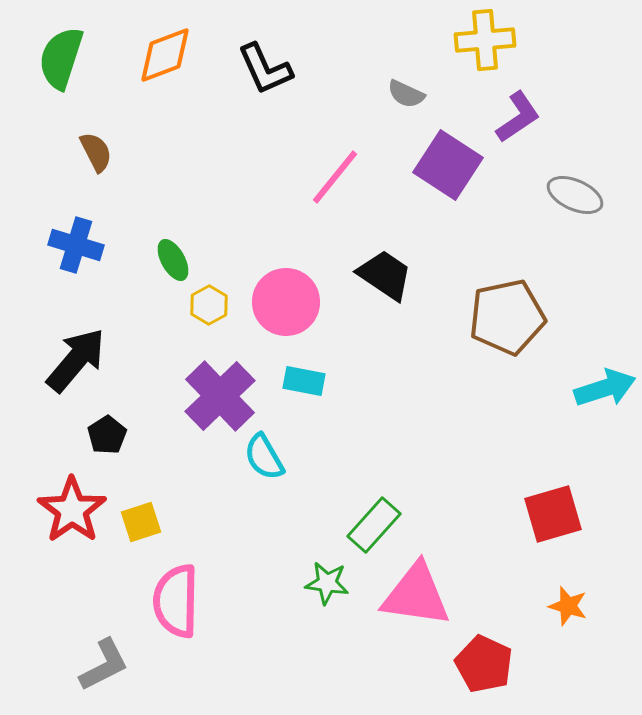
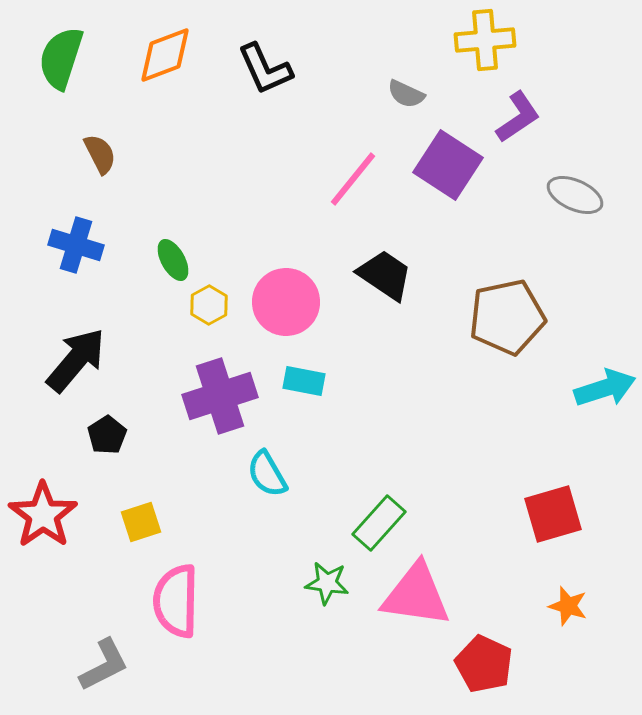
brown semicircle: moved 4 px right, 2 px down
pink line: moved 18 px right, 2 px down
purple cross: rotated 26 degrees clockwise
cyan semicircle: moved 3 px right, 17 px down
red star: moved 29 px left, 5 px down
green rectangle: moved 5 px right, 2 px up
